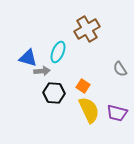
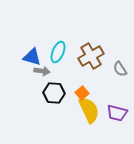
brown cross: moved 4 px right, 27 px down
blue triangle: moved 4 px right, 1 px up
gray arrow: rotated 14 degrees clockwise
orange square: moved 1 px left, 7 px down; rotated 16 degrees clockwise
